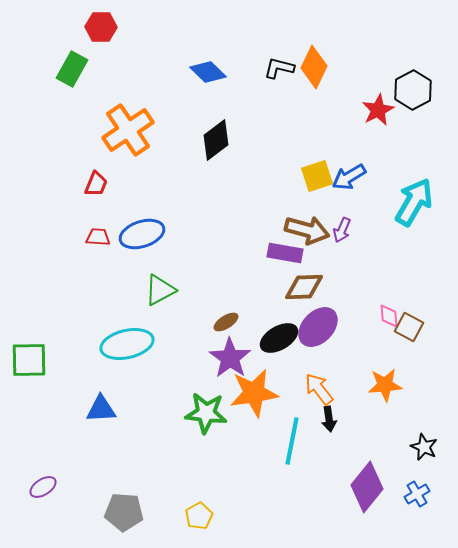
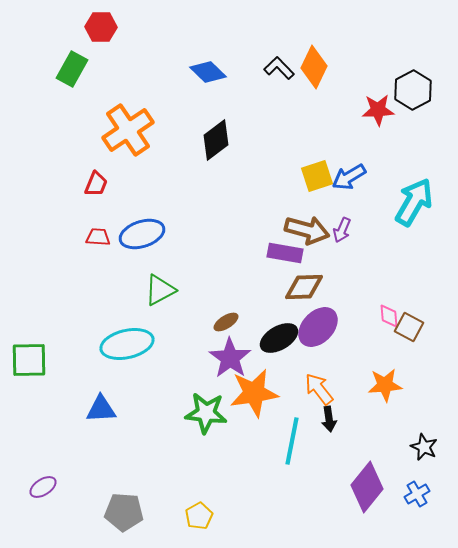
black L-shape at (279, 68): rotated 32 degrees clockwise
red star at (378, 110): rotated 24 degrees clockwise
